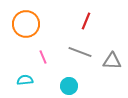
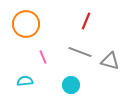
gray triangle: moved 2 px left; rotated 12 degrees clockwise
cyan semicircle: moved 1 px down
cyan circle: moved 2 px right, 1 px up
